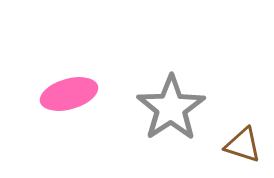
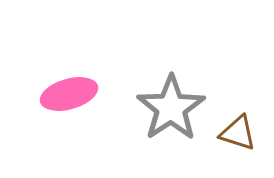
brown triangle: moved 5 px left, 12 px up
